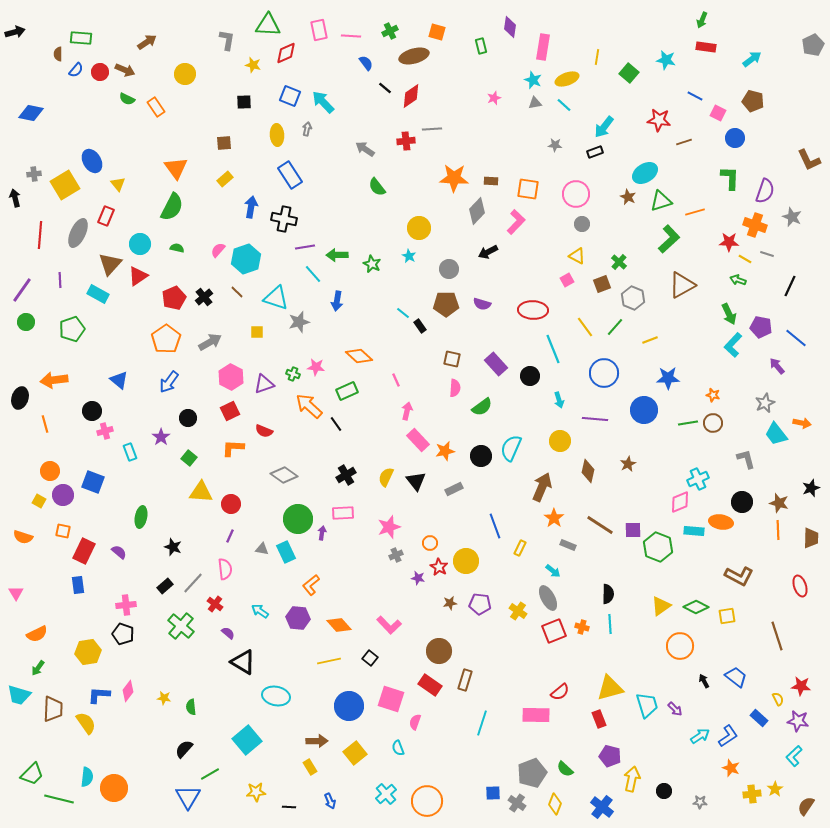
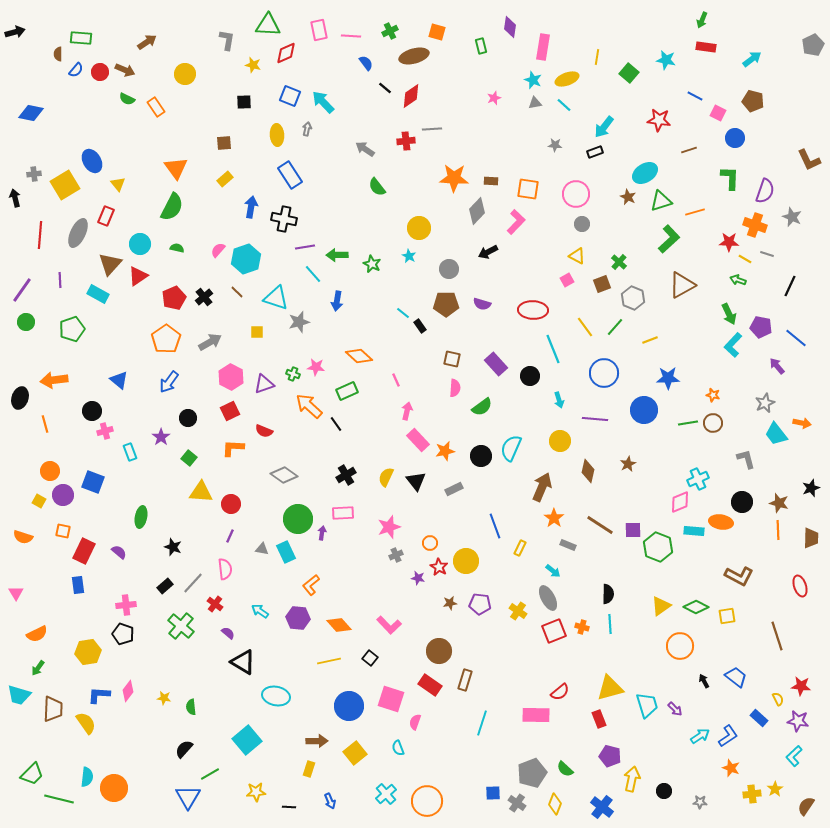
brown line at (684, 142): moved 5 px right, 8 px down
yellow rectangle at (310, 767): moved 1 px left, 2 px down; rotated 49 degrees clockwise
